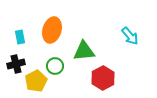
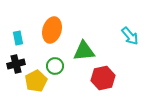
cyan rectangle: moved 2 px left, 1 px down
red hexagon: rotated 15 degrees clockwise
